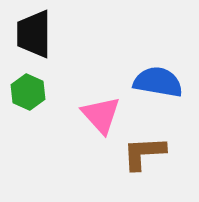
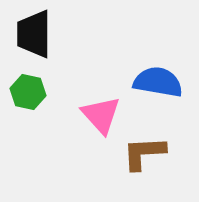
green hexagon: rotated 12 degrees counterclockwise
